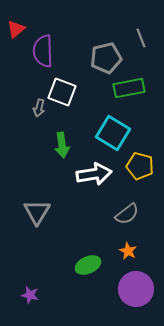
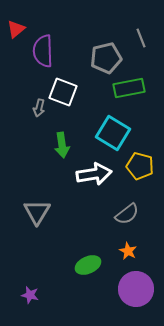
white square: moved 1 px right
